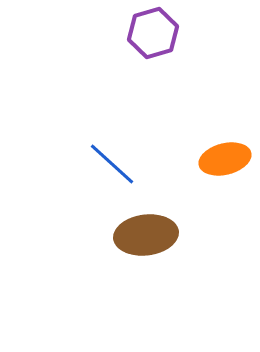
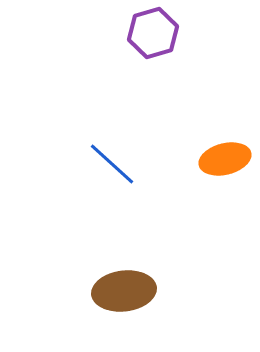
brown ellipse: moved 22 px left, 56 px down
